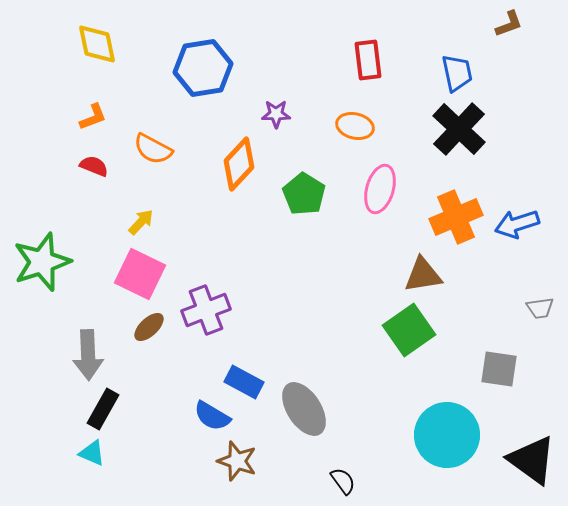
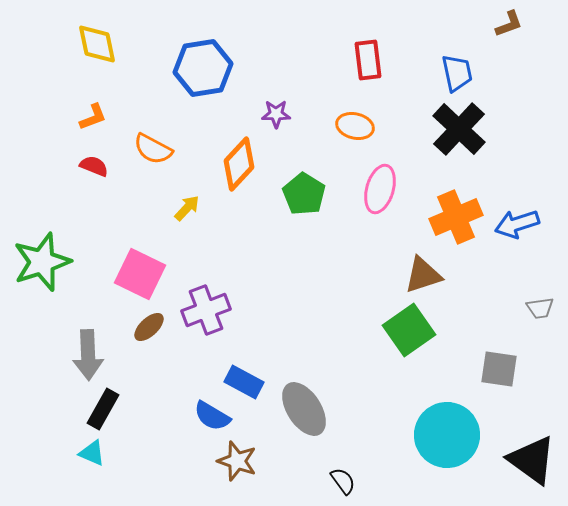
yellow arrow: moved 46 px right, 14 px up
brown triangle: rotated 9 degrees counterclockwise
